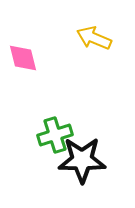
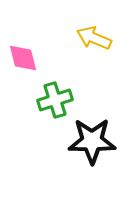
green cross: moved 35 px up
black star: moved 10 px right, 19 px up
